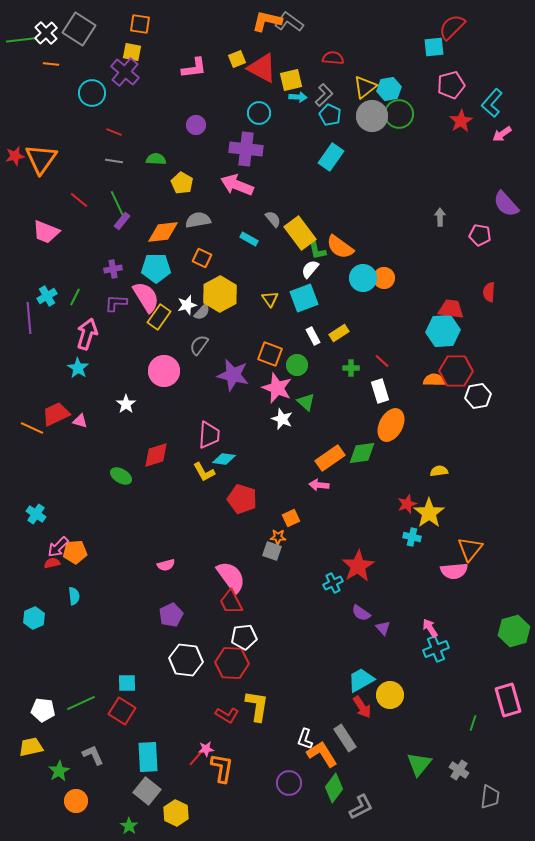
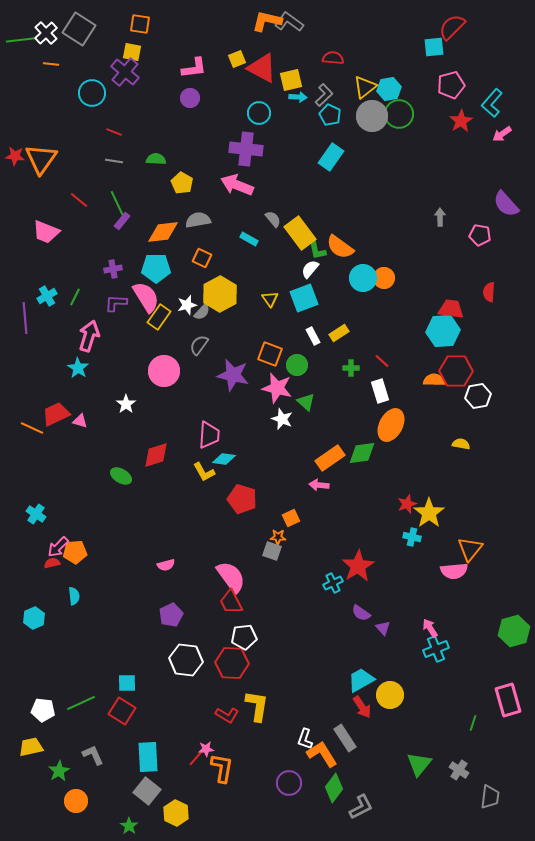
purple circle at (196, 125): moved 6 px left, 27 px up
red star at (15, 156): rotated 18 degrees clockwise
purple line at (29, 318): moved 4 px left
pink arrow at (87, 334): moved 2 px right, 2 px down
pink star at (277, 388): rotated 8 degrees counterclockwise
yellow semicircle at (439, 471): moved 22 px right, 27 px up; rotated 18 degrees clockwise
